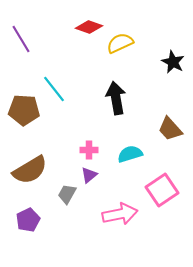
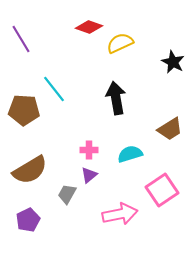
brown trapezoid: rotated 80 degrees counterclockwise
